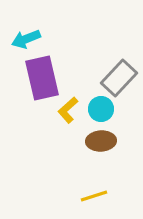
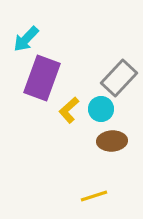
cyan arrow: rotated 24 degrees counterclockwise
purple rectangle: rotated 33 degrees clockwise
yellow L-shape: moved 1 px right
brown ellipse: moved 11 px right
